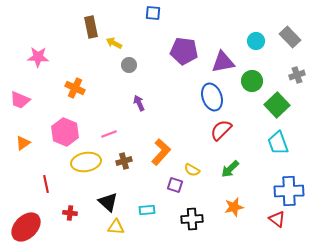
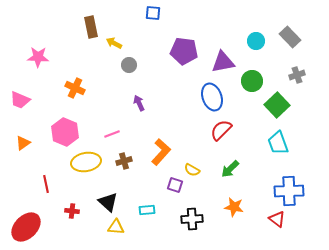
pink line: moved 3 px right
orange star: rotated 24 degrees clockwise
red cross: moved 2 px right, 2 px up
